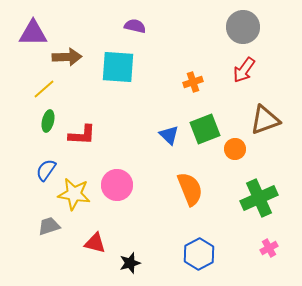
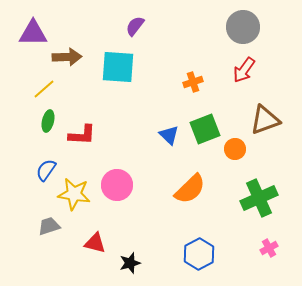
purple semicircle: rotated 65 degrees counterclockwise
orange semicircle: rotated 68 degrees clockwise
